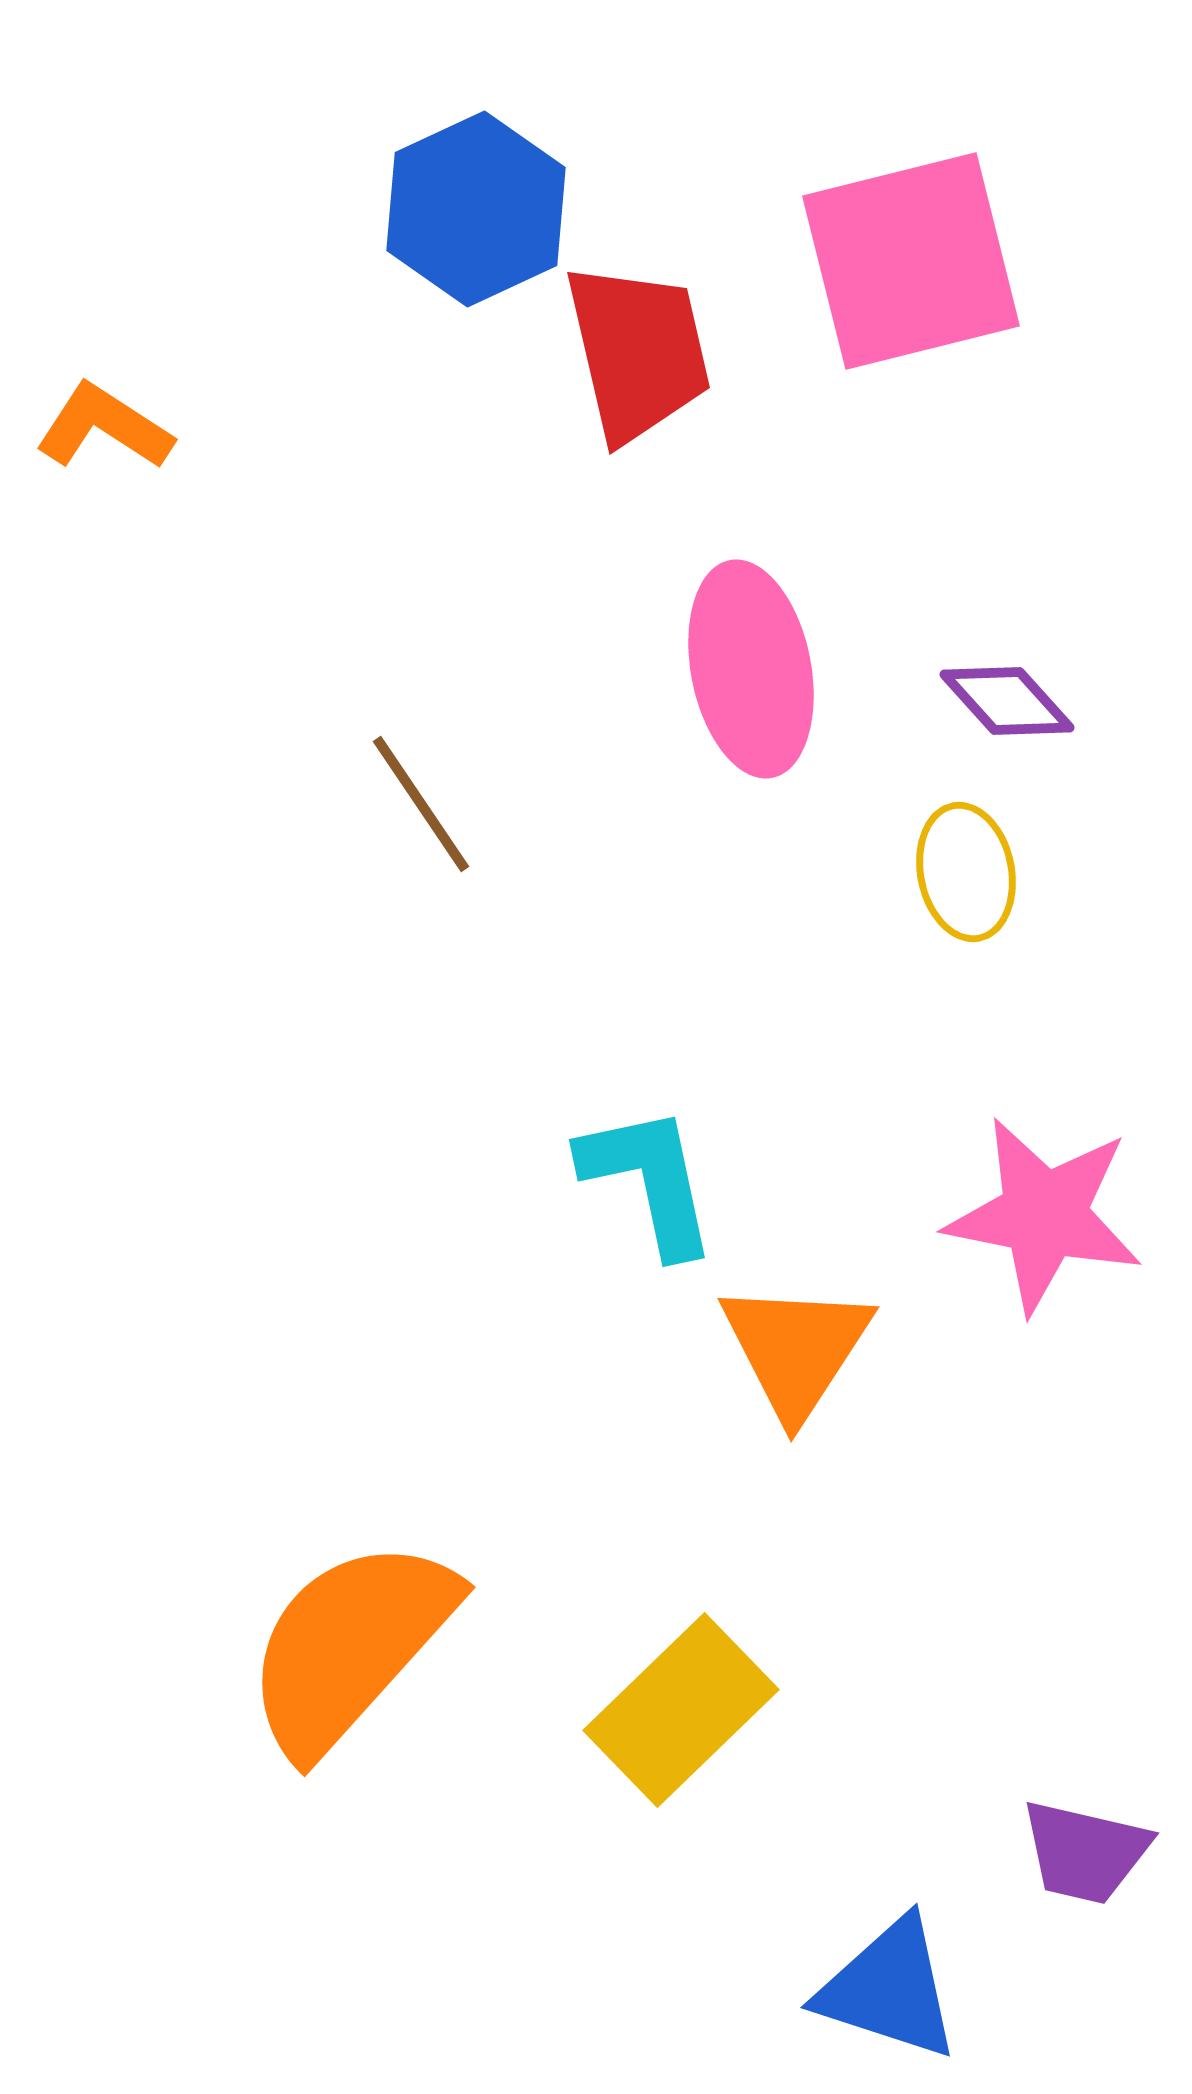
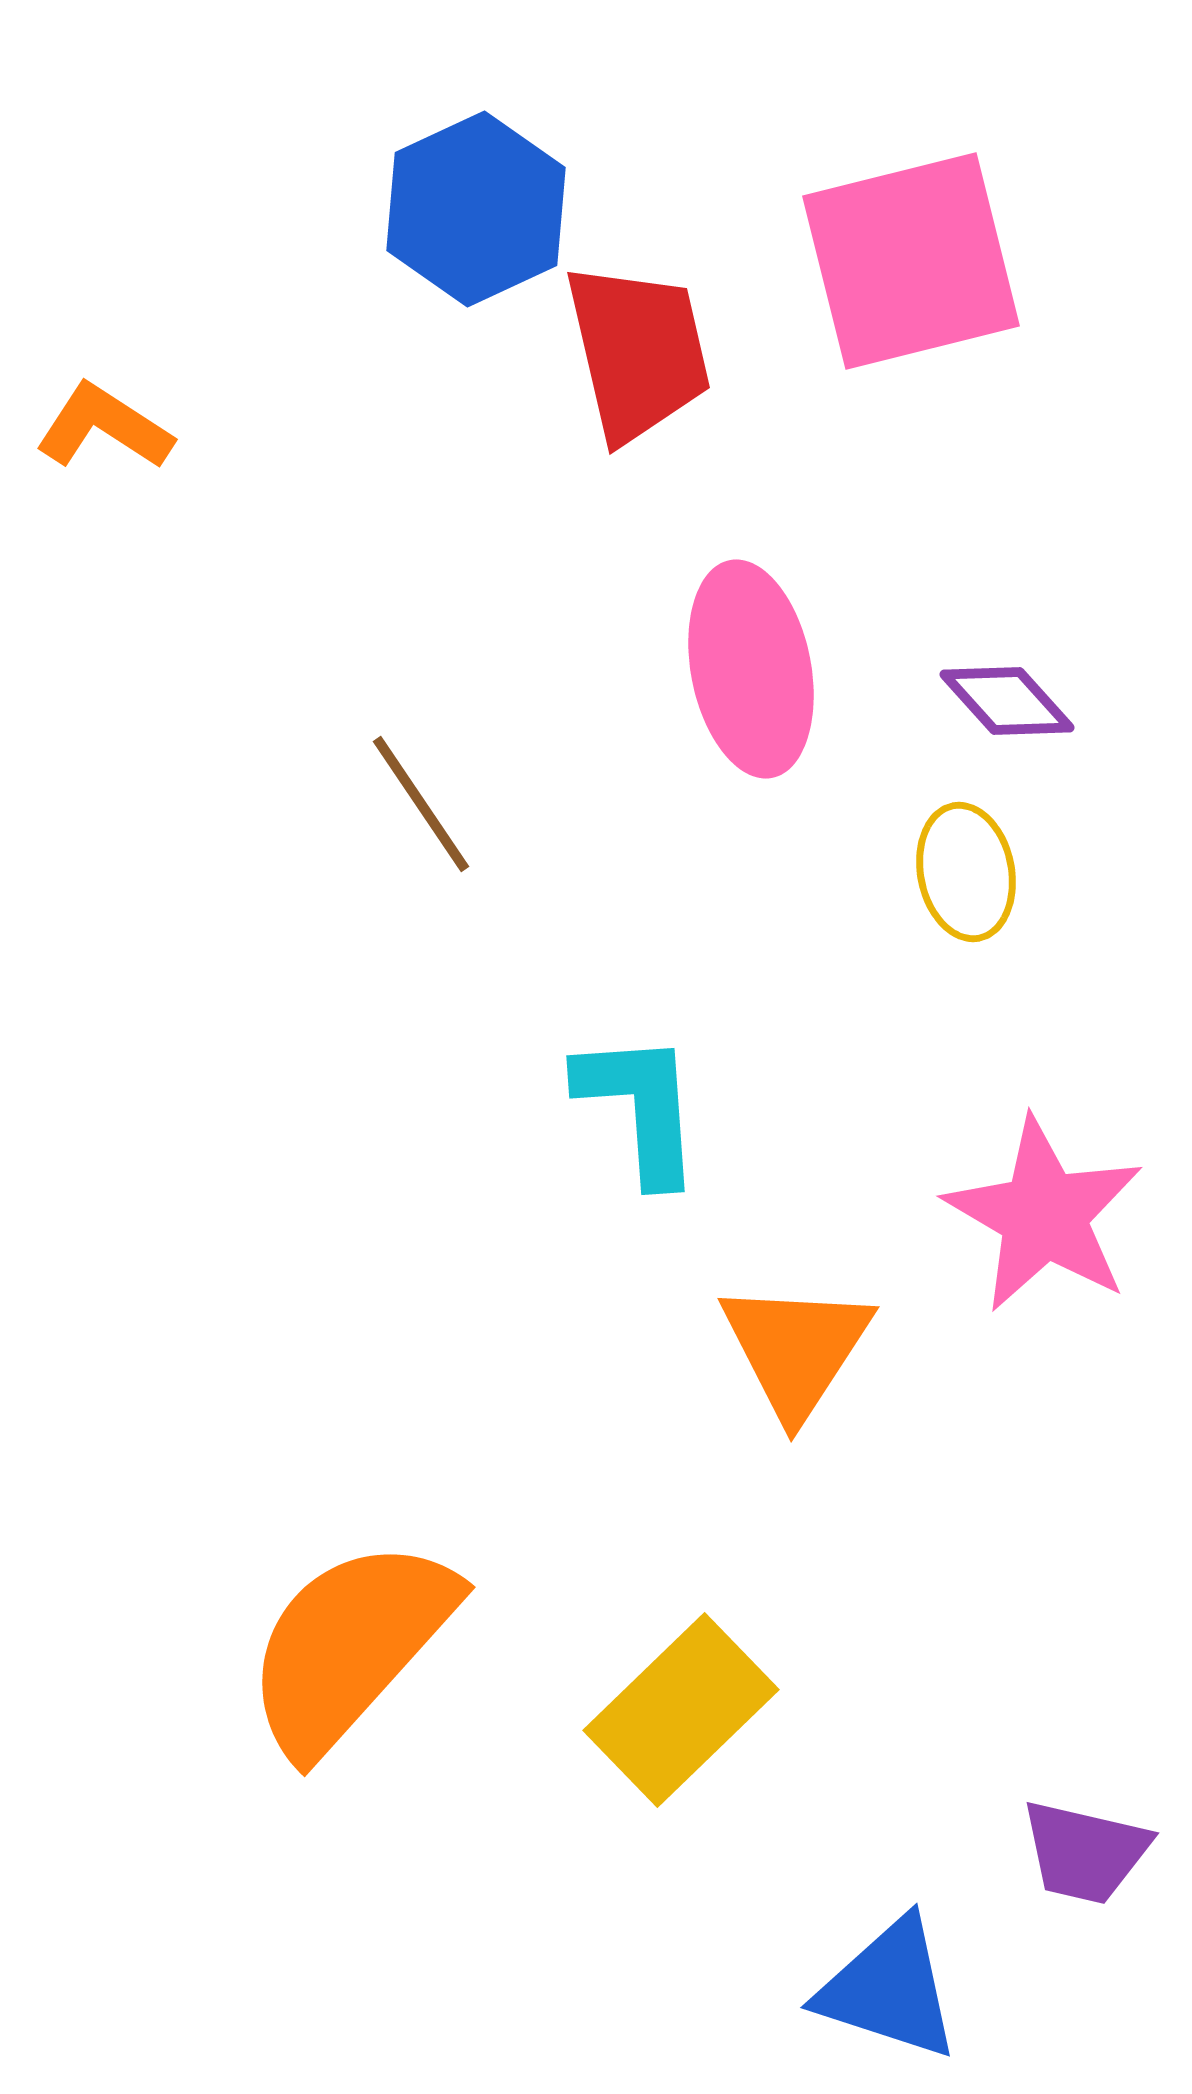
cyan L-shape: moved 9 px left, 73 px up; rotated 8 degrees clockwise
pink star: rotated 19 degrees clockwise
